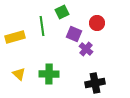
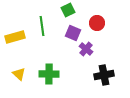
green square: moved 6 px right, 2 px up
purple square: moved 1 px left, 1 px up
black cross: moved 9 px right, 8 px up
